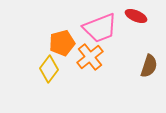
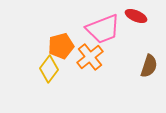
pink trapezoid: moved 3 px right, 1 px down
orange pentagon: moved 1 px left, 3 px down
